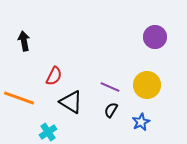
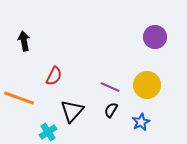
black triangle: moved 1 px right, 9 px down; rotated 40 degrees clockwise
